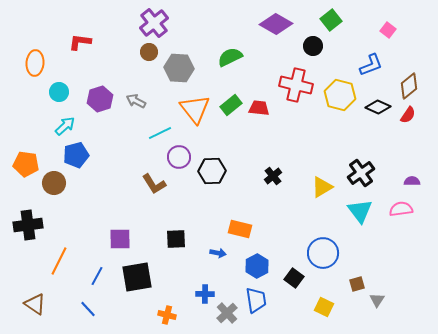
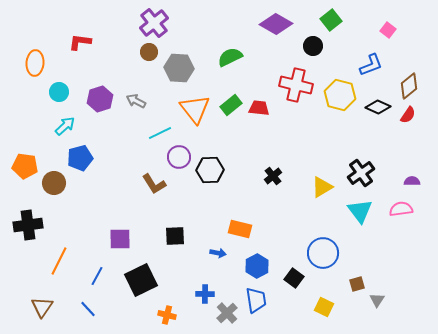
blue pentagon at (76, 155): moved 4 px right, 3 px down
orange pentagon at (26, 164): moved 1 px left, 2 px down
black hexagon at (212, 171): moved 2 px left, 1 px up
black square at (176, 239): moved 1 px left, 3 px up
black square at (137, 277): moved 4 px right, 3 px down; rotated 16 degrees counterclockwise
brown triangle at (35, 304): moved 7 px right, 3 px down; rotated 30 degrees clockwise
